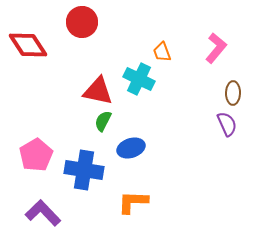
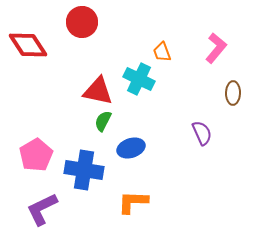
purple semicircle: moved 25 px left, 9 px down
purple L-shape: moved 1 px left, 4 px up; rotated 72 degrees counterclockwise
